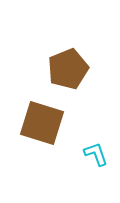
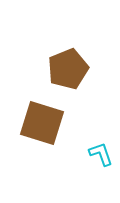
cyan L-shape: moved 5 px right
